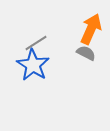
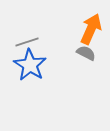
gray line: moved 9 px left, 1 px up; rotated 15 degrees clockwise
blue star: moved 3 px left
